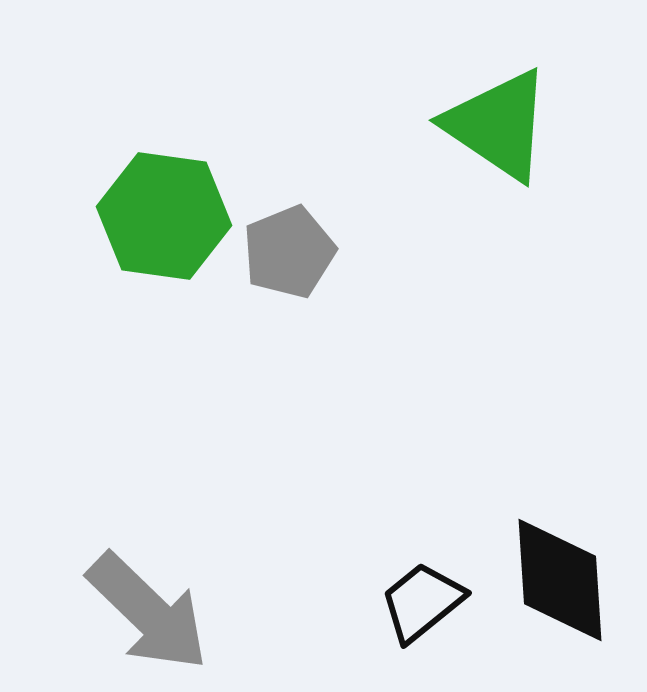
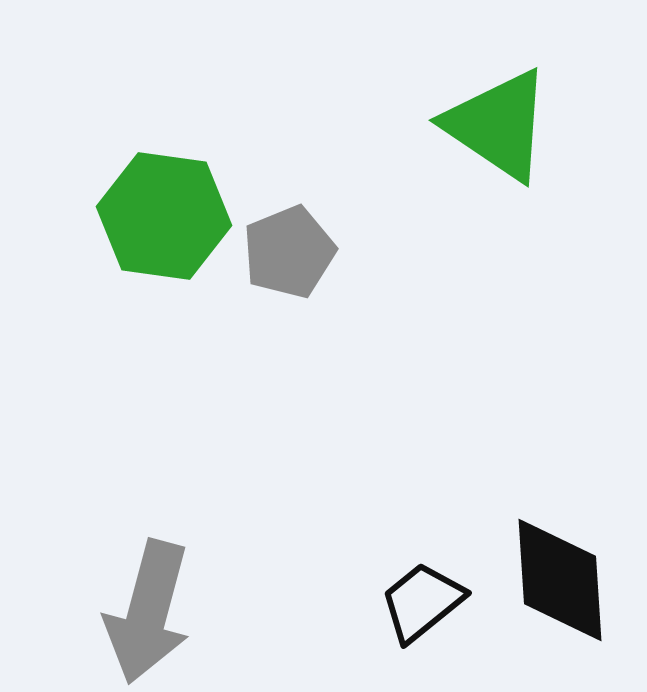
gray arrow: rotated 61 degrees clockwise
